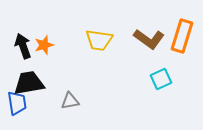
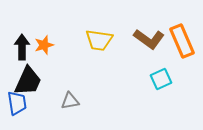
orange rectangle: moved 5 px down; rotated 40 degrees counterclockwise
black arrow: moved 1 px left, 1 px down; rotated 20 degrees clockwise
black trapezoid: moved 1 px left, 2 px up; rotated 124 degrees clockwise
